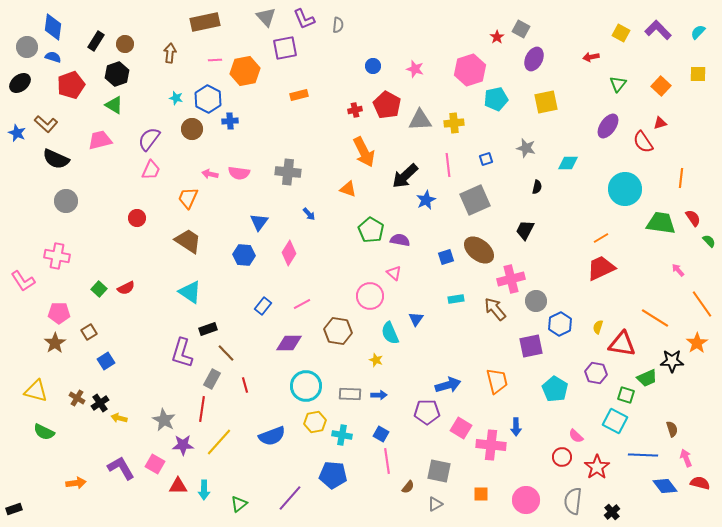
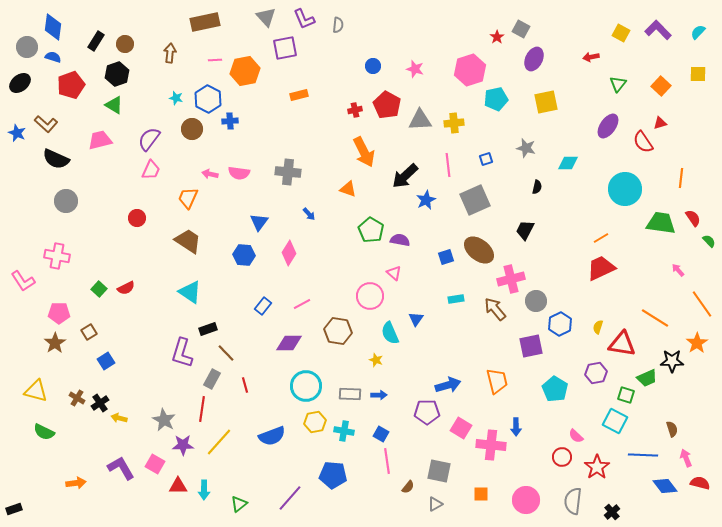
purple hexagon at (596, 373): rotated 20 degrees counterclockwise
cyan cross at (342, 435): moved 2 px right, 4 px up
